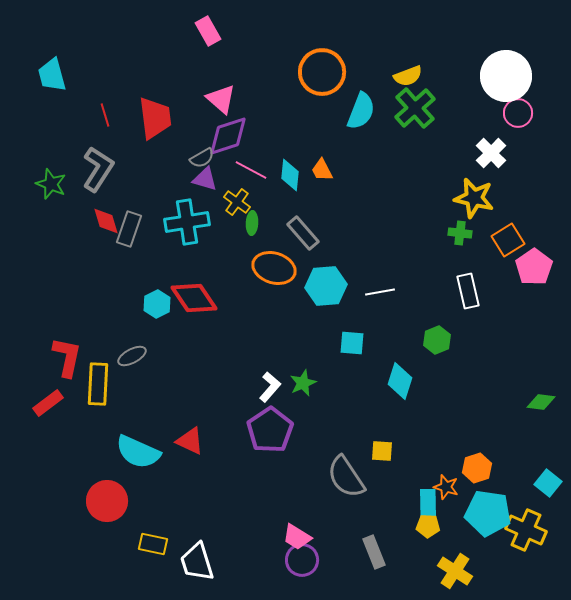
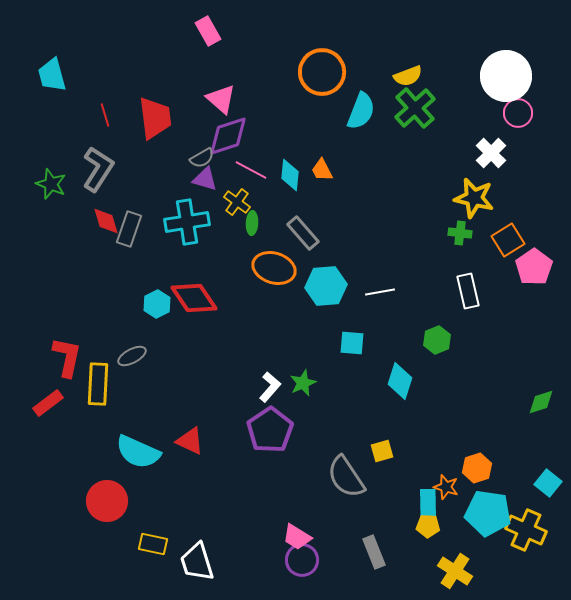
green diamond at (541, 402): rotated 24 degrees counterclockwise
yellow square at (382, 451): rotated 20 degrees counterclockwise
